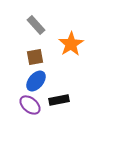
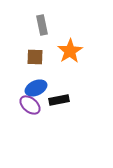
gray rectangle: moved 6 px right; rotated 30 degrees clockwise
orange star: moved 1 px left, 7 px down
brown square: rotated 12 degrees clockwise
blue ellipse: moved 7 px down; rotated 25 degrees clockwise
